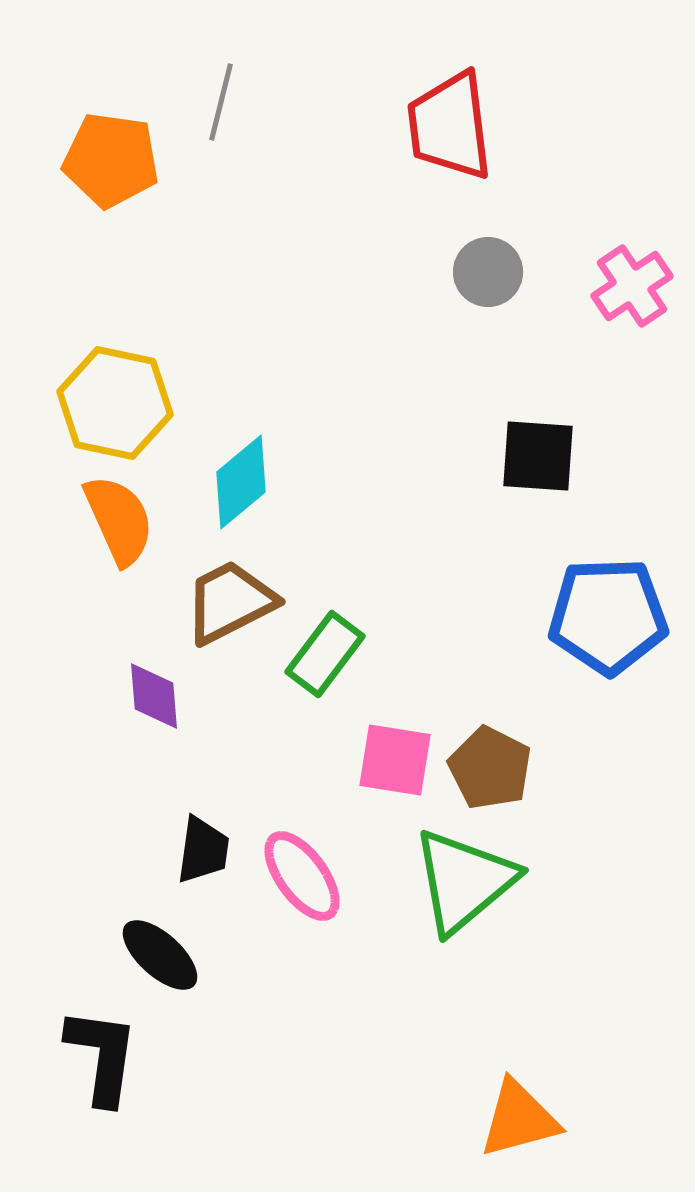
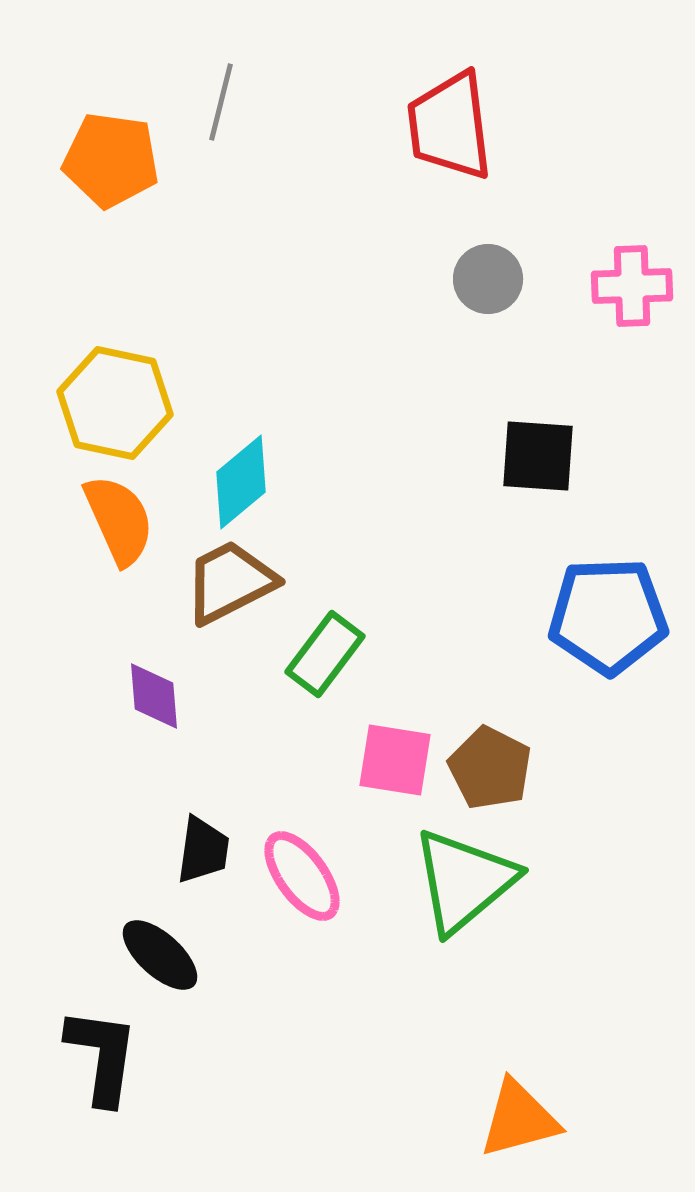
gray circle: moved 7 px down
pink cross: rotated 32 degrees clockwise
brown trapezoid: moved 20 px up
